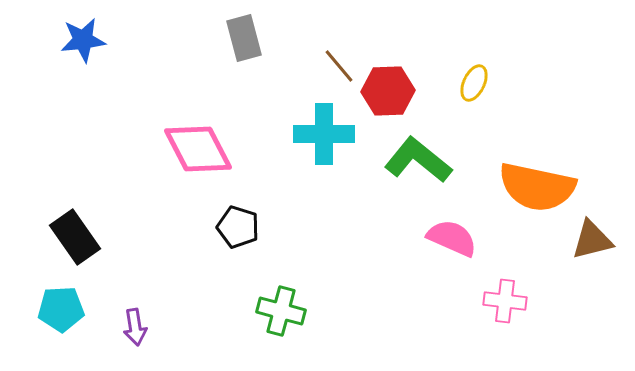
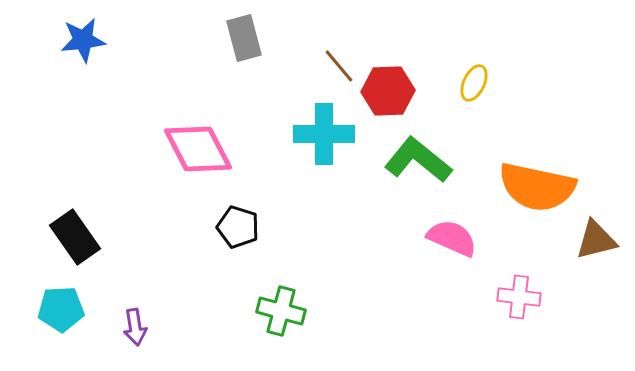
brown triangle: moved 4 px right
pink cross: moved 14 px right, 4 px up
